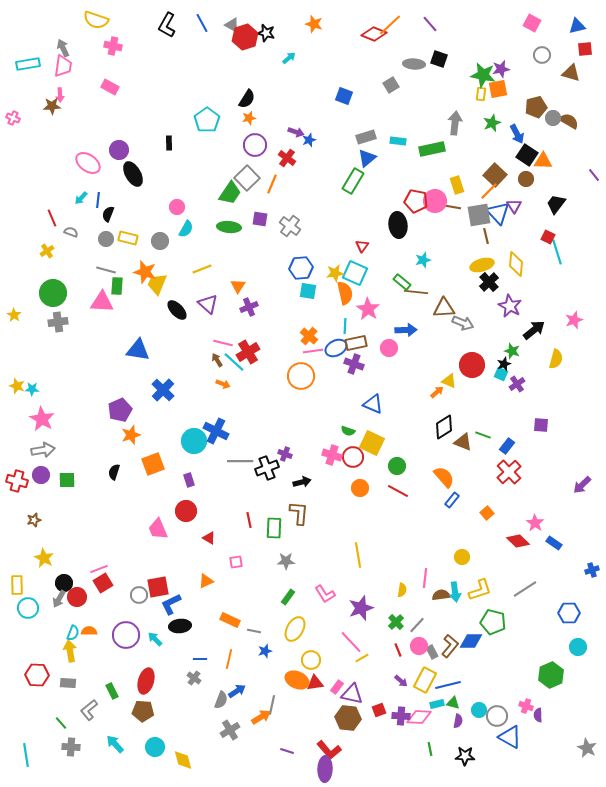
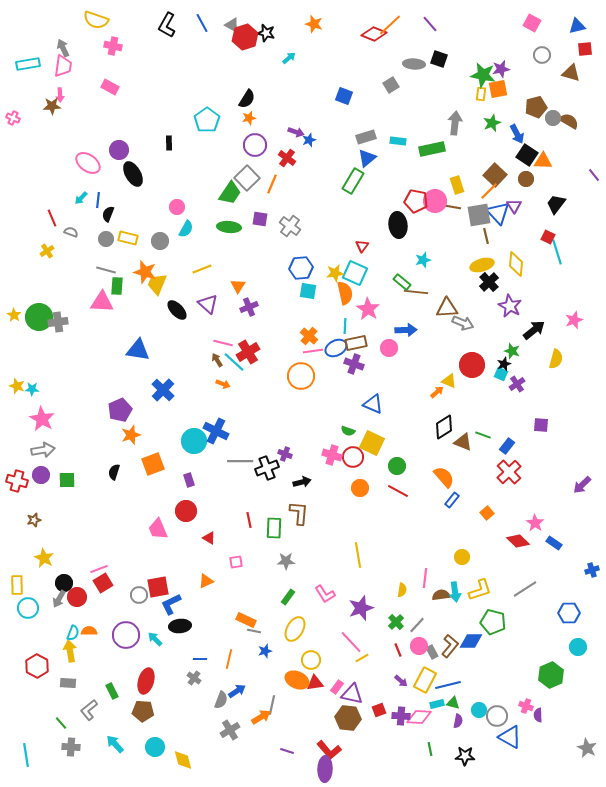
green circle at (53, 293): moved 14 px left, 24 px down
brown triangle at (444, 308): moved 3 px right
orange rectangle at (230, 620): moved 16 px right
red hexagon at (37, 675): moved 9 px up; rotated 25 degrees clockwise
